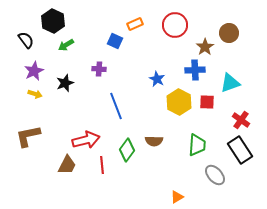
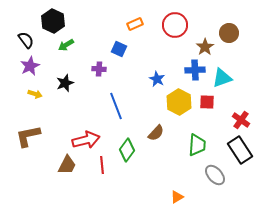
blue square: moved 4 px right, 8 px down
purple star: moved 4 px left, 5 px up
cyan triangle: moved 8 px left, 5 px up
brown semicircle: moved 2 px right, 8 px up; rotated 48 degrees counterclockwise
